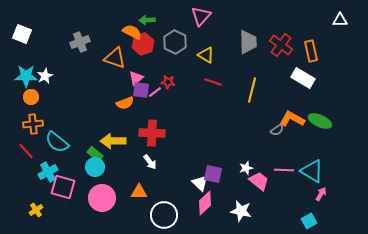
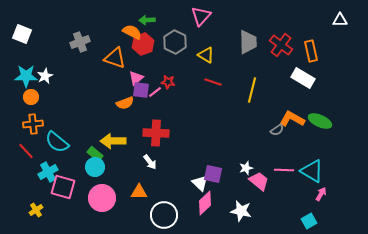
red cross at (152, 133): moved 4 px right
